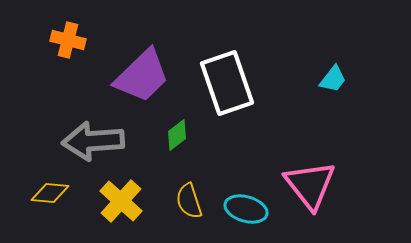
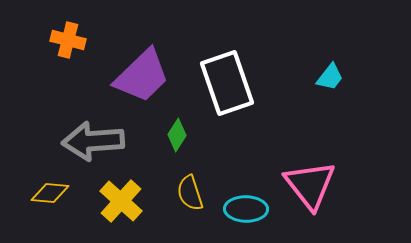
cyan trapezoid: moved 3 px left, 2 px up
green diamond: rotated 20 degrees counterclockwise
yellow semicircle: moved 1 px right, 8 px up
cyan ellipse: rotated 15 degrees counterclockwise
